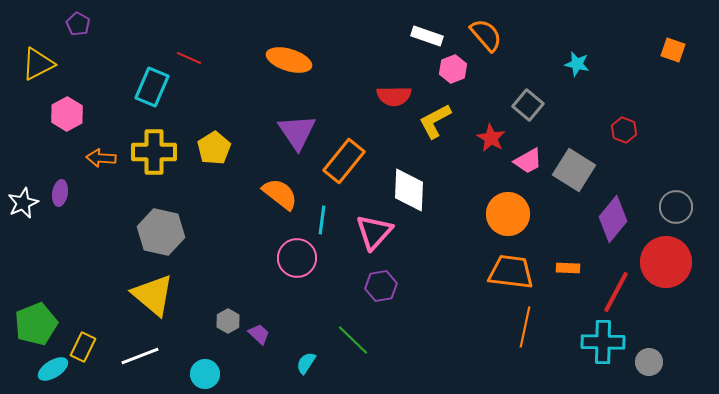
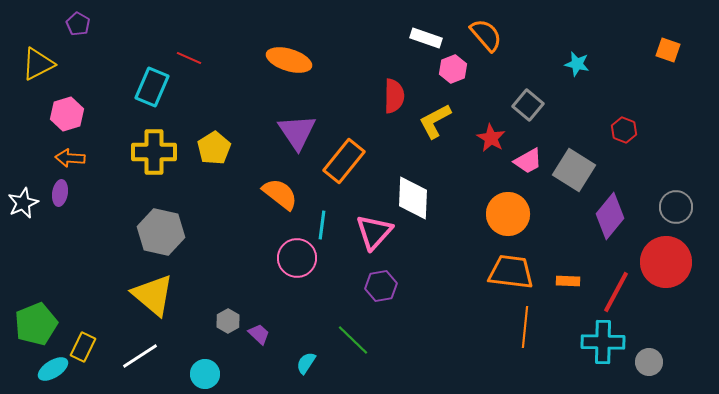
white rectangle at (427, 36): moved 1 px left, 2 px down
orange square at (673, 50): moved 5 px left
red semicircle at (394, 96): rotated 88 degrees counterclockwise
pink hexagon at (67, 114): rotated 12 degrees clockwise
orange arrow at (101, 158): moved 31 px left
white diamond at (409, 190): moved 4 px right, 8 px down
purple diamond at (613, 219): moved 3 px left, 3 px up
cyan line at (322, 220): moved 5 px down
orange rectangle at (568, 268): moved 13 px down
orange line at (525, 327): rotated 6 degrees counterclockwise
white line at (140, 356): rotated 12 degrees counterclockwise
